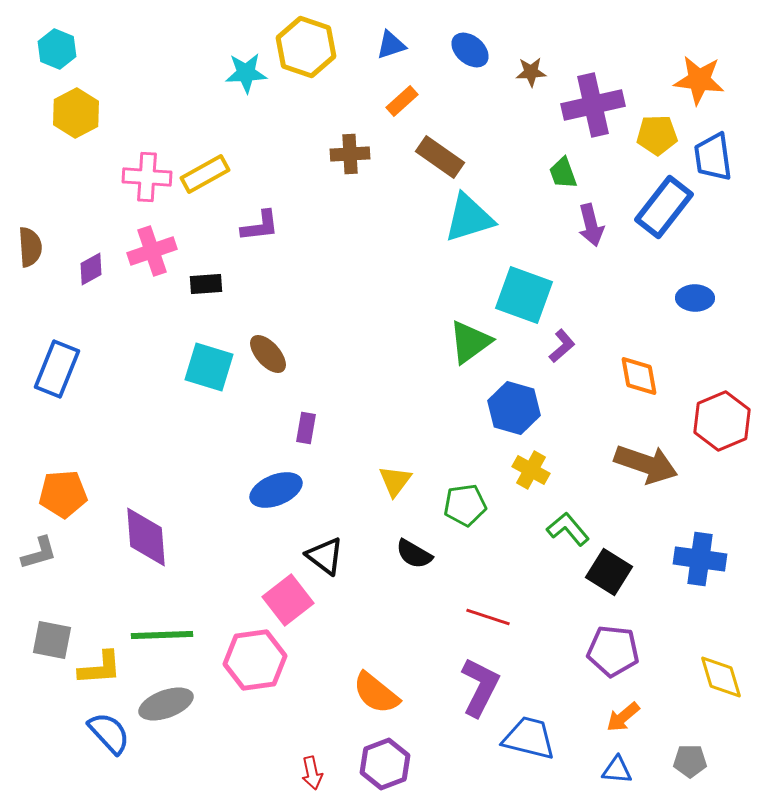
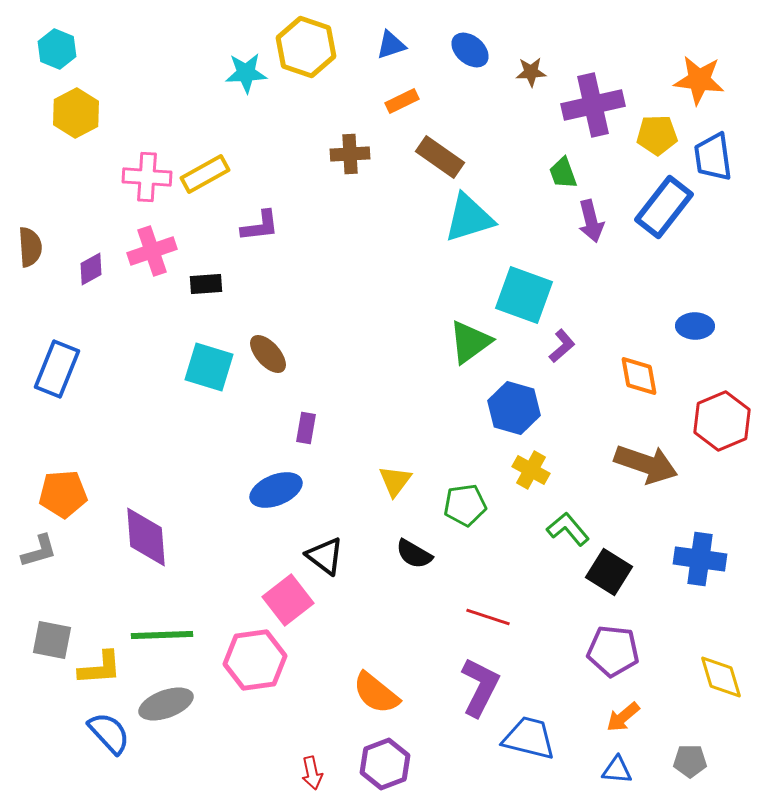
orange rectangle at (402, 101): rotated 16 degrees clockwise
purple arrow at (591, 225): moved 4 px up
blue ellipse at (695, 298): moved 28 px down
gray L-shape at (39, 553): moved 2 px up
